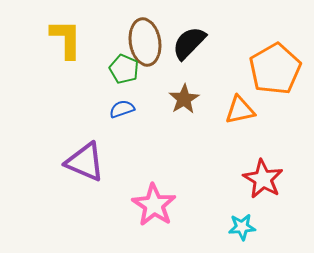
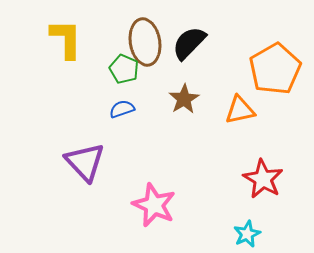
purple triangle: rotated 24 degrees clockwise
pink star: rotated 9 degrees counterclockwise
cyan star: moved 5 px right, 7 px down; rotated 20 degrees counterclockwise
